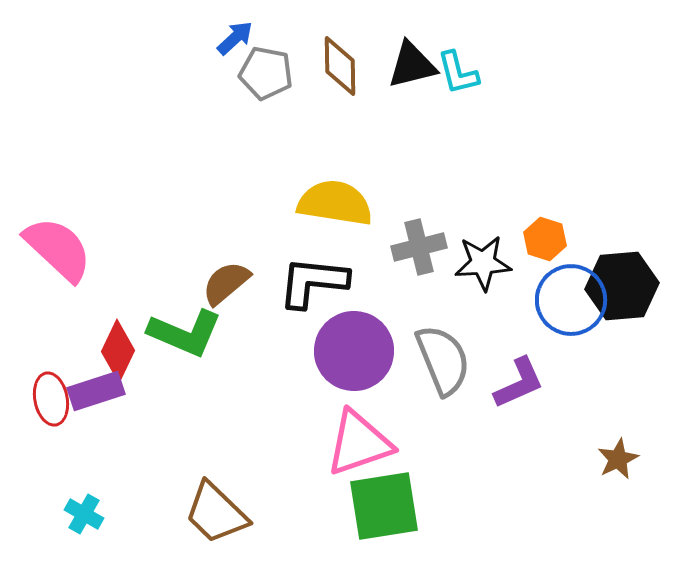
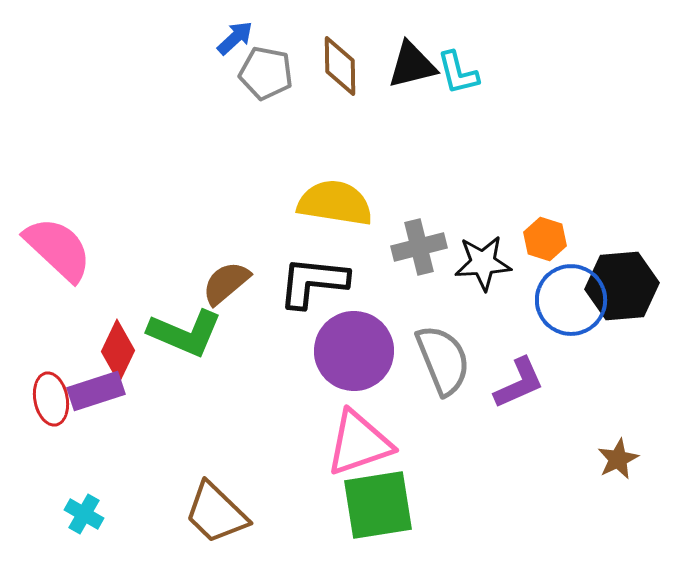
green square: moved 6 px left, 1 px up
